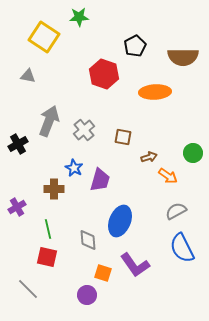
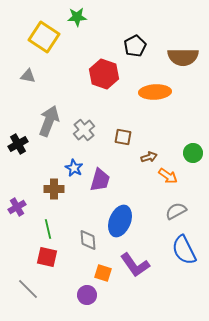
green star: moved 2 px left
blue semicircle: moved 2 px right, 2 px down
